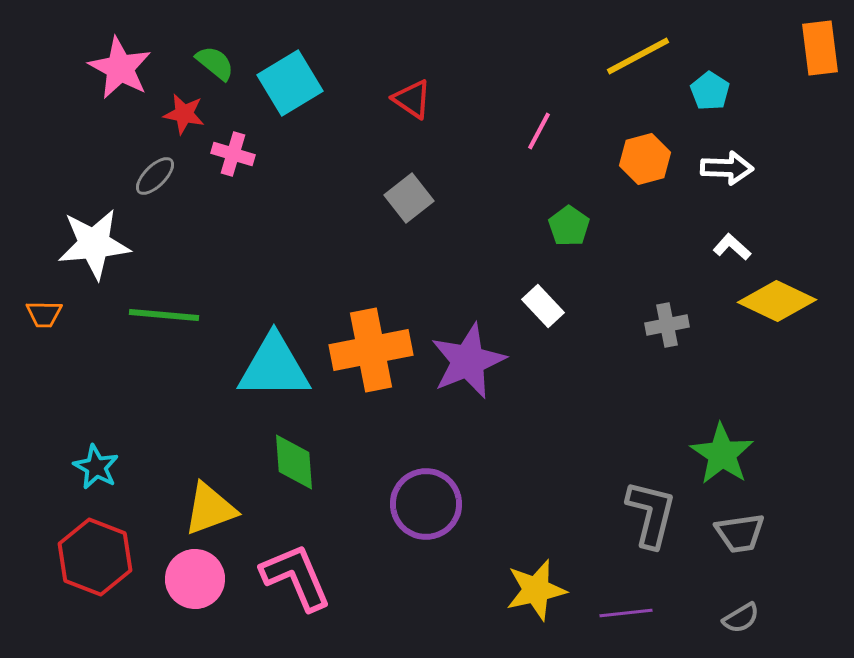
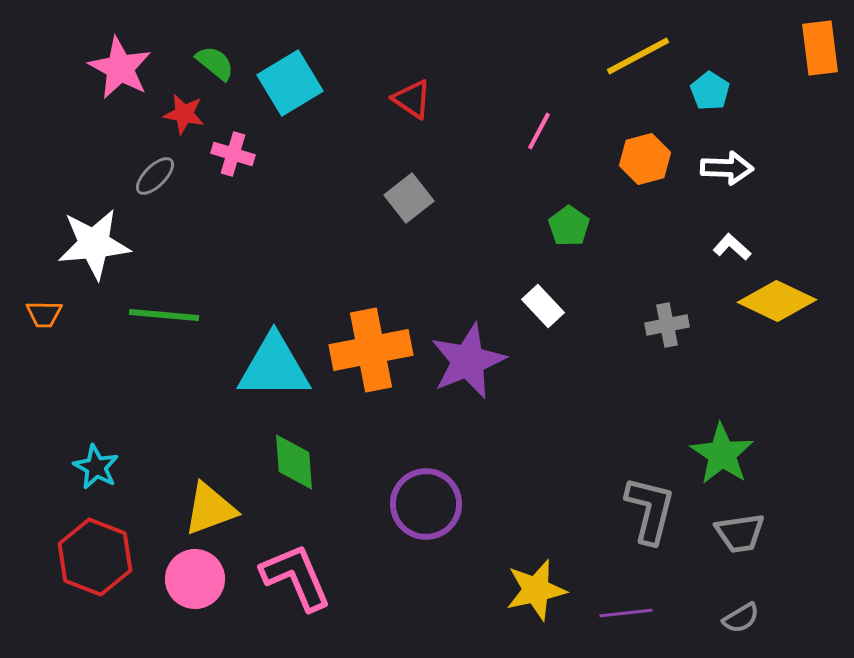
gray L-shape: moved 1 px left, 4 px up
